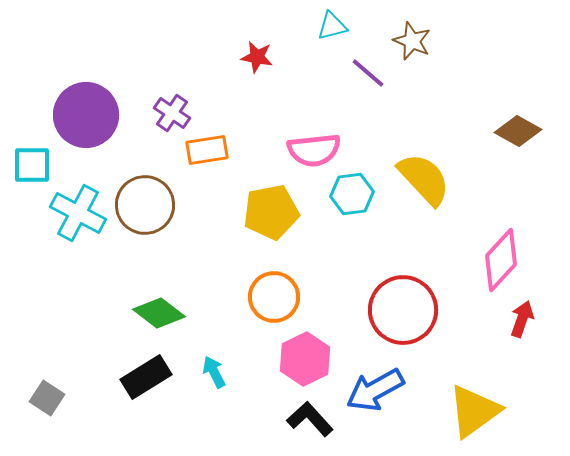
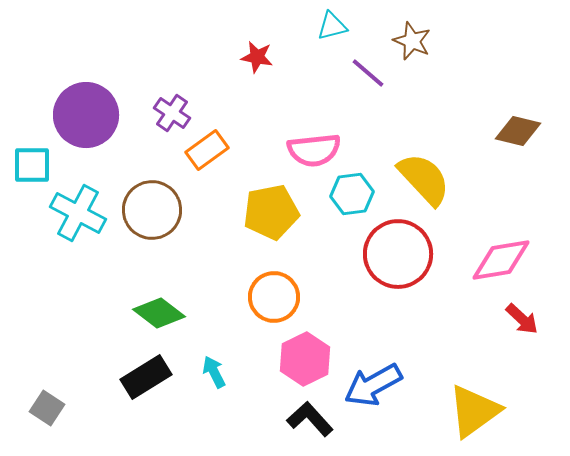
brown diamond: rotated 15 degrees counterclockwise
orange rectangle: rotated 27 degrees counterclockwise
brown circle: moved 7 px right, 5 px down
pink diamond: rotated 38 degrees clockwise
red circle: moved 5 px left, 56 px up
red arrow: rotated 114 degrees clockwise
blue arrow: moved 2 px left, 5 px up
gray square: moved 10 px down
